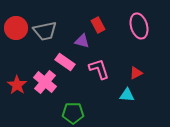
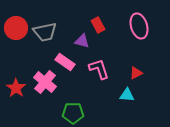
gray trapezoid: moved 1 px down
red star: moved 1 px left, 3 px down
